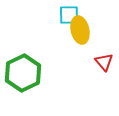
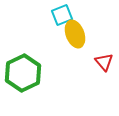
cyan square: moved 7 px left; rotated 20 degrees counterclockwise
yellow ellipse: moved 5 px left, 4 px down; rotated 8 degrees counterclockwise
